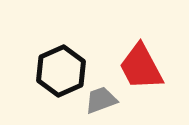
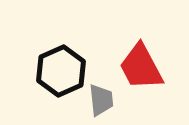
gray trapezoid: rotated 104 degrees clockwise
